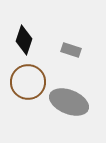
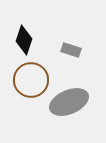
brown circle: moved 3 px right, 2 px up
gray ellipse: rotated 45 degrees counterclockwise
